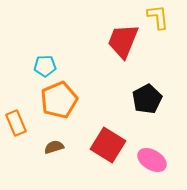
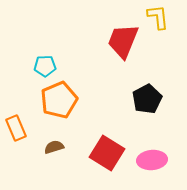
orange rectangle: moved 5 px down
red square: moved 1 px left, 8 px down
pink ellipse: rotated 36 degrees counterclockwise
